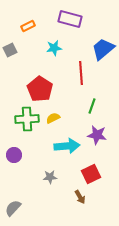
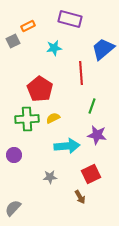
gray square: moved 3 px right, 9 px up
